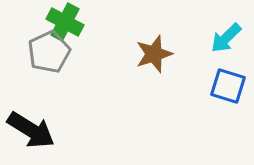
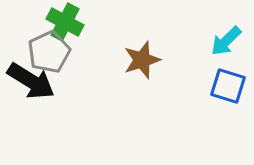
cyan arrow: moved 3 px down
brown star: moved 12 px left, 6 px down
black arrow: moved 49 px up
